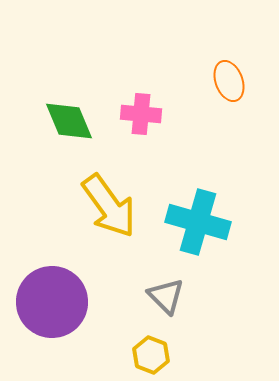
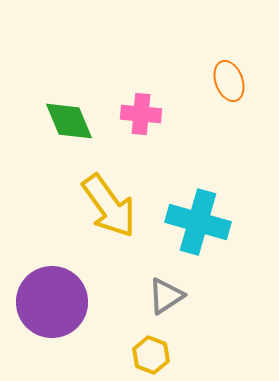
gray triangle: rotated 42 degrees clockwise
